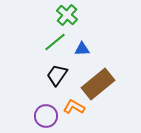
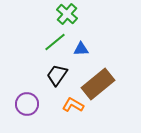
green cross: moved 1 px up
blue triangle: moved 1 px left
orange L-shape: moved 1 px left, 2 px up
purple circle: moved 19 px left, 12 px up
